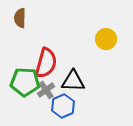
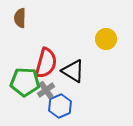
black triangle: moved 10 px up; rotated 30 degrees clockwise
blue hexagon: moved 3 px left
